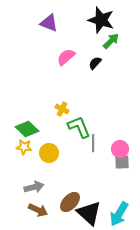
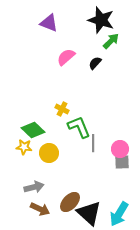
green diamond: moved 6 px right, 1 px down
brown arrow: moved 2 px right, 1 px up
